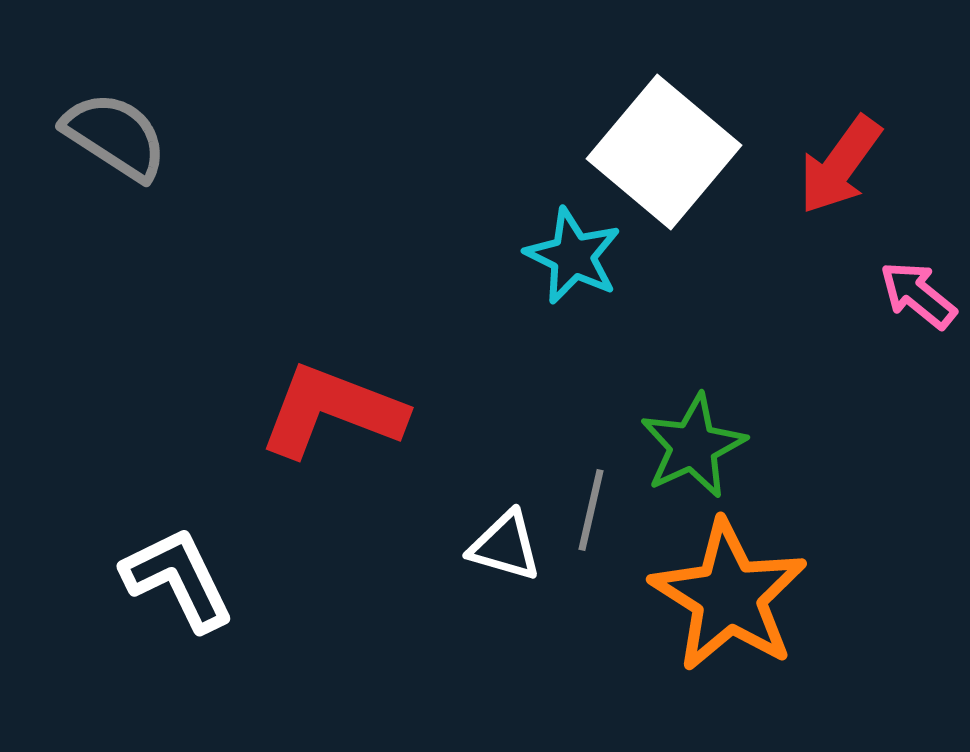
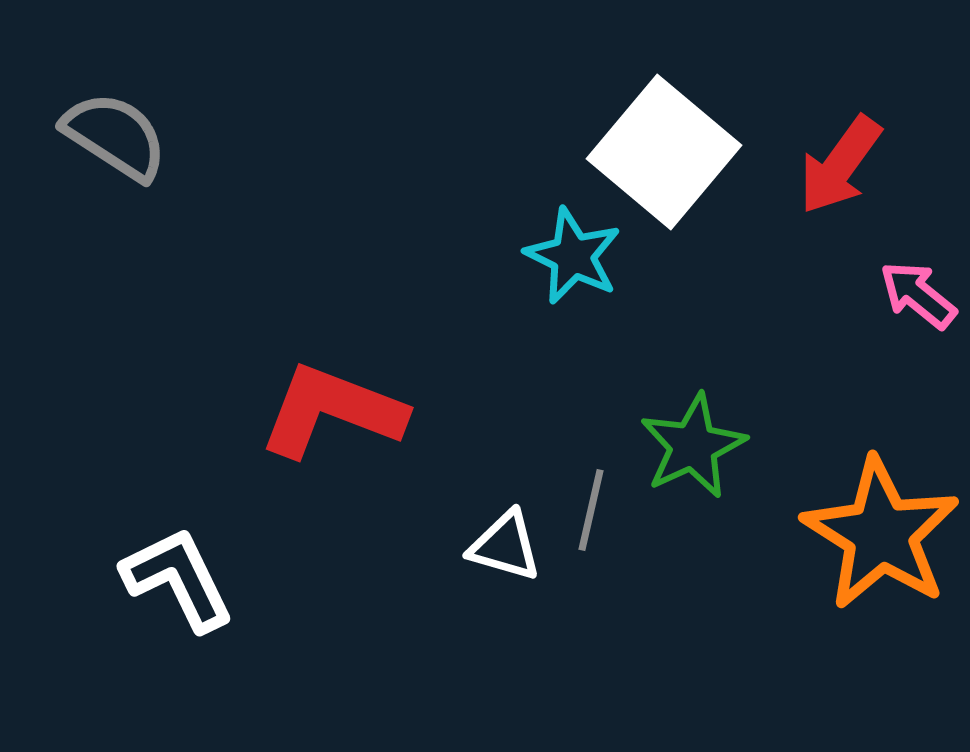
orange star: moved 152 px right, 62 px up
